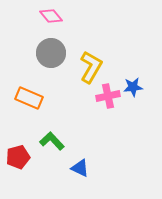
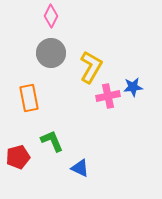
pink diamond: rotated 65 degrees clockwise
orange rectangle: rotated 56 degrees clockwise
green L-shape: rotated 20 degrees clockwise
